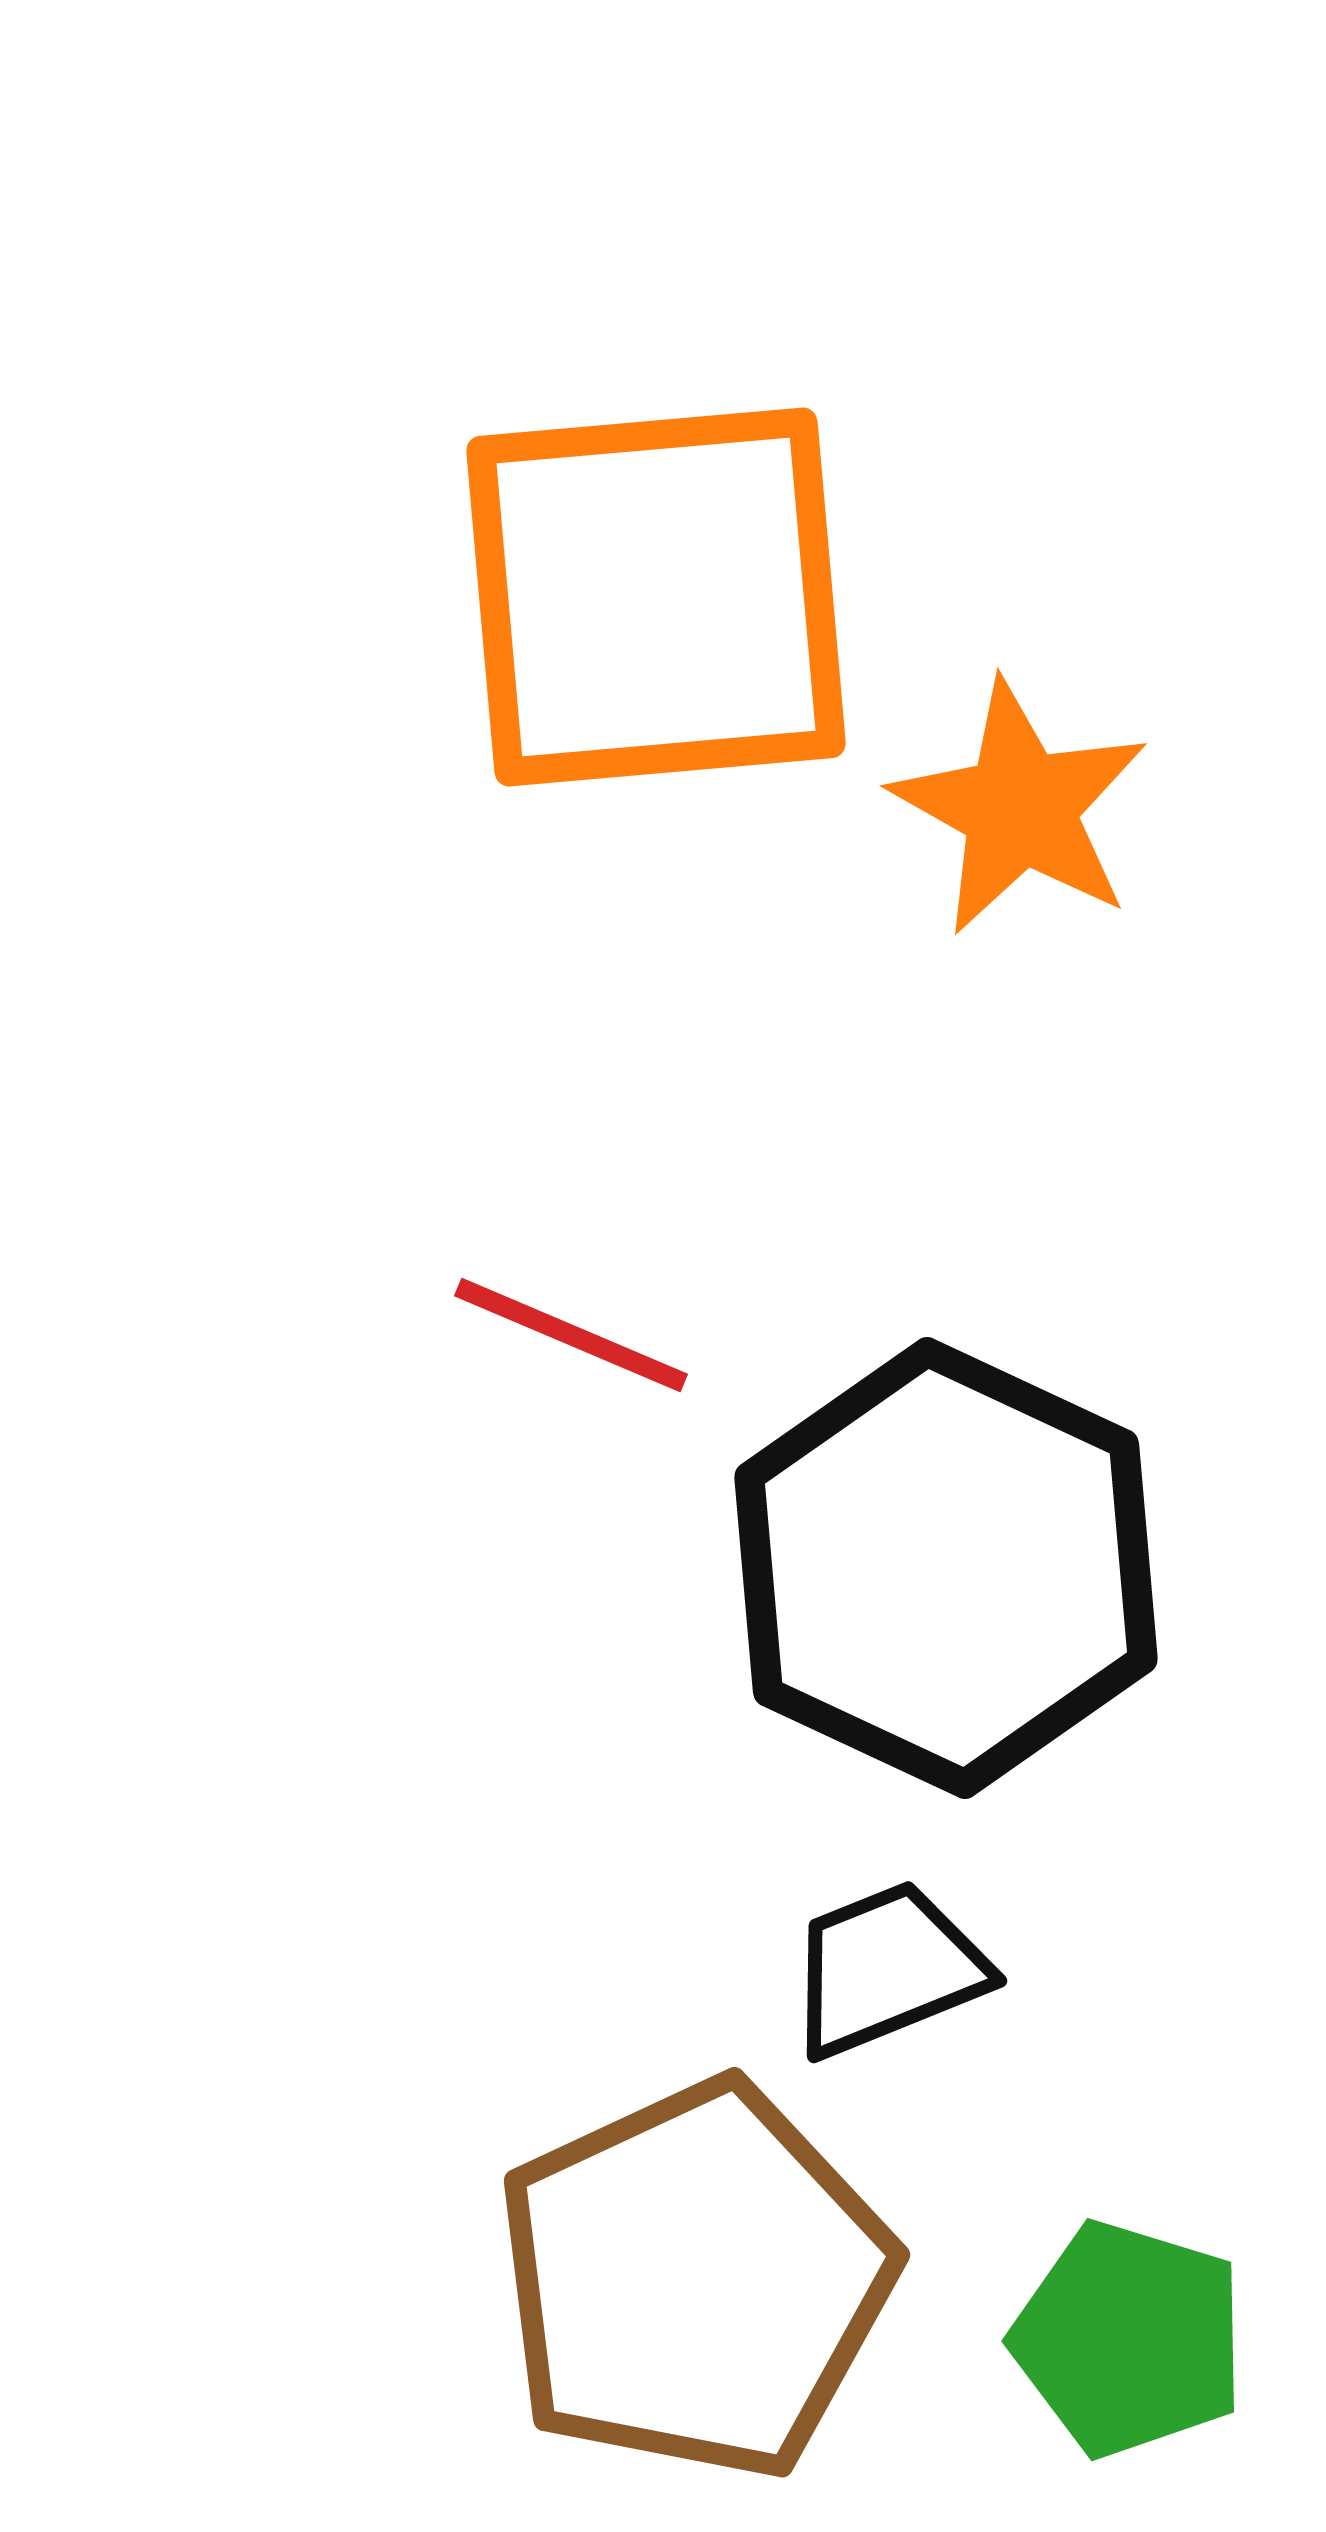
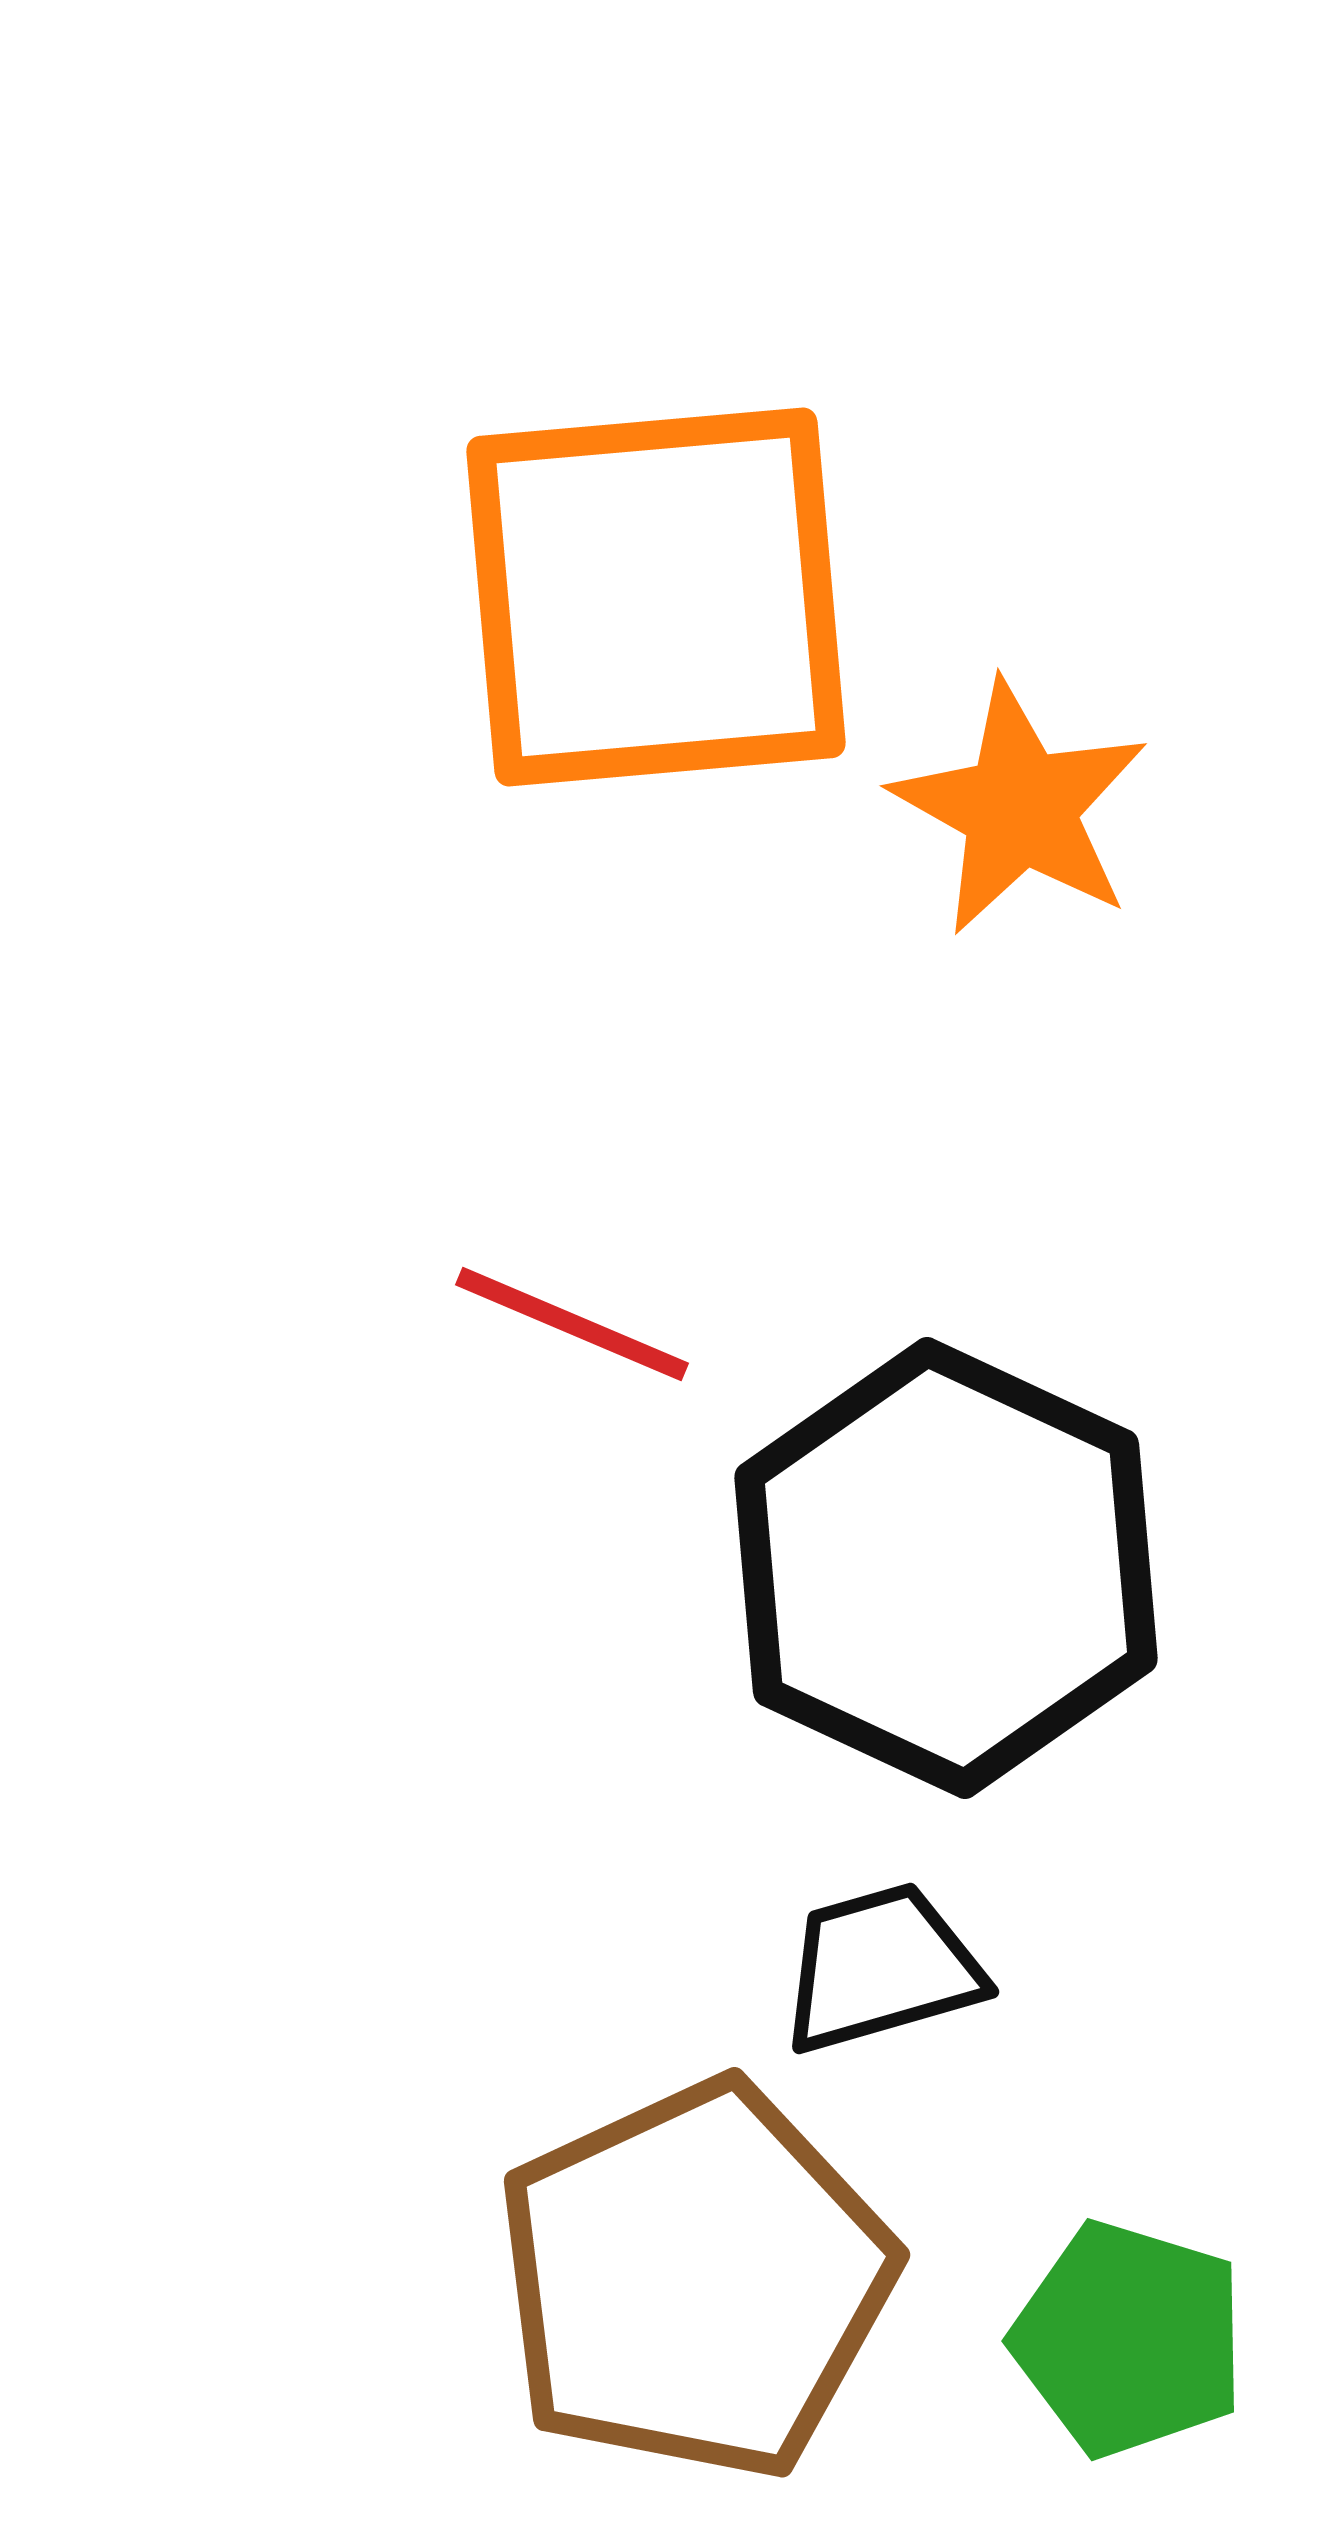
red line: moved 1 px right, 11 px up
black trapezoid: moved 6 px left, 1 px up; rotated 6 degrees clockwise
